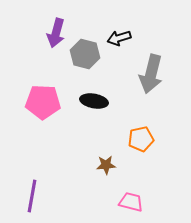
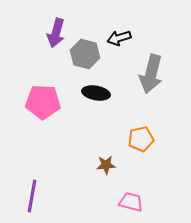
black ellipse: moved 2 px right, 8 px up
